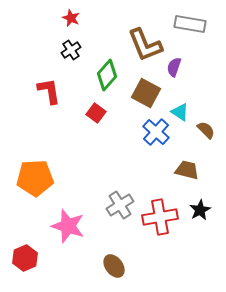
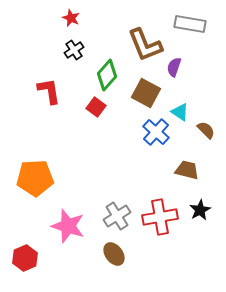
black cross: moved 3 px right
red square: moved 6 px up
gray cross: moved 3 px left, 11 px down
brown ellipse: moved 12 px up
